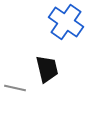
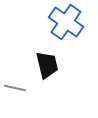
black trapezoid: moved 4 px up
